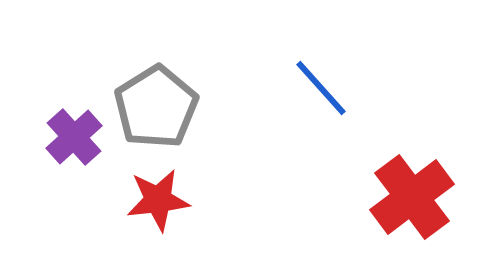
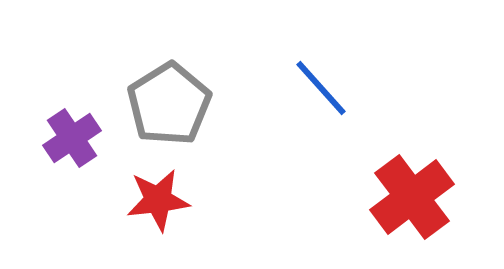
gray pentagon: moved 13 px right, 3 px up
purple cross: moved 2 px left, 1 px down; rotated 8 degrees clockwise
